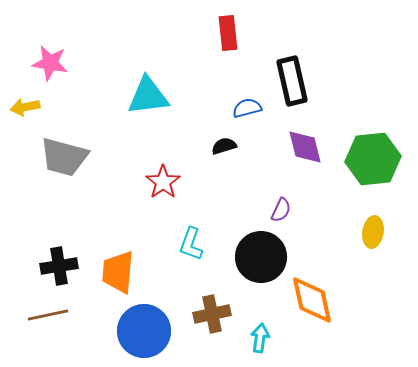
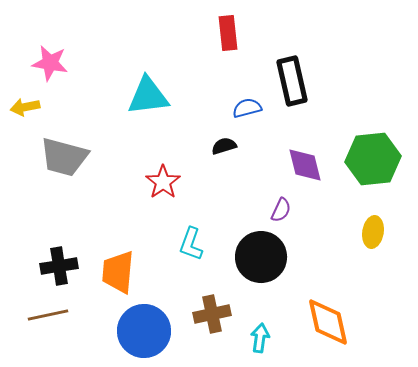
purple diamond: moved 18 px down
orange diamond: moved 16 px right, 22 px down
